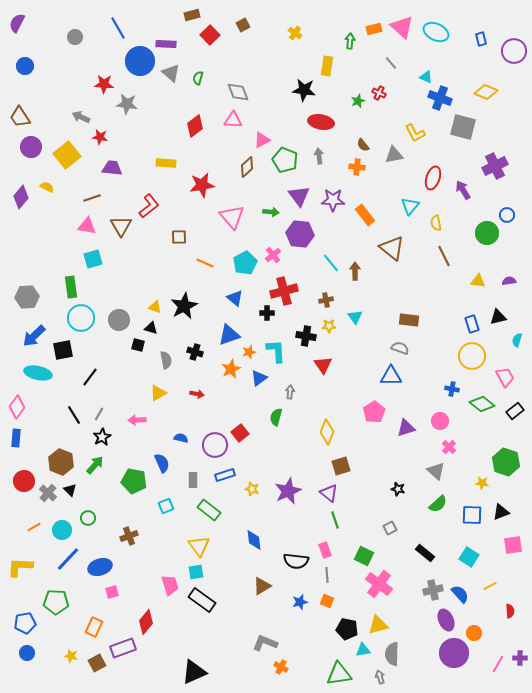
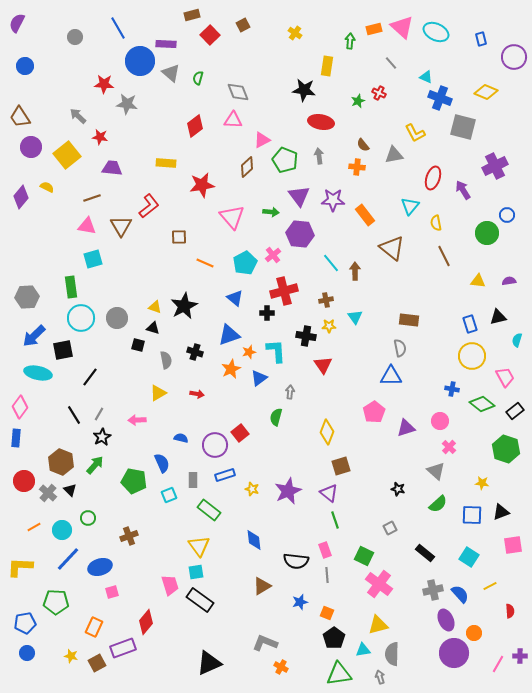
purple circle at (514, 51): moved 6 px down
gray arrow at (81, 117): moved 3 px left, 1 px up; rotated 18 degrees clockwise
gray circle at (119, 320): moved 2 px left, 2 px up
blue rectangle at (472, 324): moved 2 px left
black triangle at (151, 328): moved 2 px right
gray semicircle at (400, 348): rotated 60 degrees clockwise
pink diamond at (17, 407): moved 3 px right
green hexagon at (506, 462): moved 13 px up
cyan square at (166, 506): moved 3 px right, 11 px up
black rectangle at (202, 600): moved 2 px left
orange square at (327, 601): moved 12 px down
black pentagon at (347, 629): moved 13 px left, 9 px down; rotated 25 degrees clockwise
purple cross at (520, 658): moved 2 px up
black triangle at (194, 672): moved 15 px right, 9 px up
